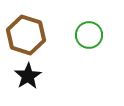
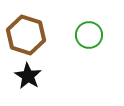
black star: rotated 8 degrees counterclockwise
